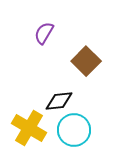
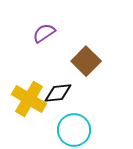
purple semicircle: rotated 25 degrees clockwise
black diamond: moved 1 px left, 8 px up
yellow cross: moved 29 px up
